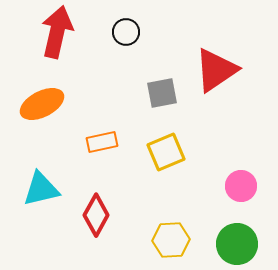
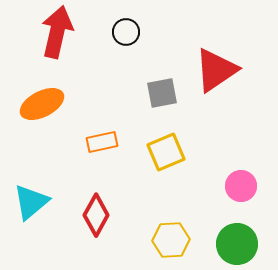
cyan triangle: moved 10 px left, 13 px down; rotated 27 degrees counterclockwise
